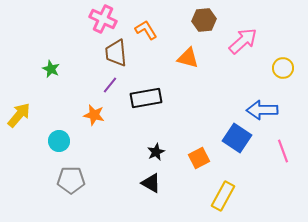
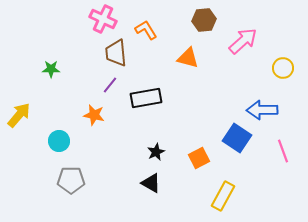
green star: rotated 24 degrees counterclockwise
